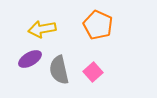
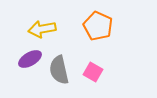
orange pentagon: moved 1 px down
pink square: rotated 18 degrees counterclockwise
